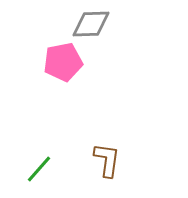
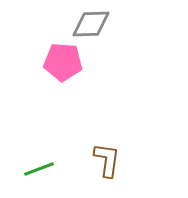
pink pentagon: rotated 15 degrees clockwise
green line: rotated 28 degrees clockwise
